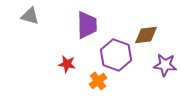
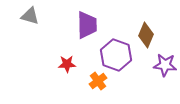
brown diamond: rotated 60 degrees counterclockwise
red star: rotated 12 degrees counterclockwise
